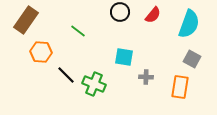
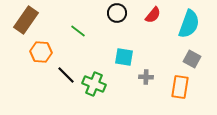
black circle: moved 3 px left, 1 px down
